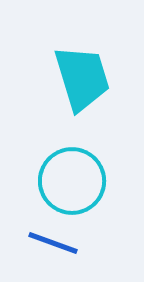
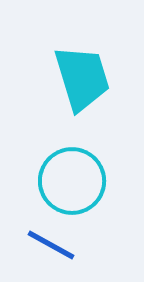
blue line: moved 2 px left, 2 px down; rotated 9 degrees clockwise
